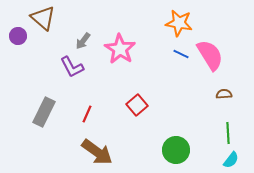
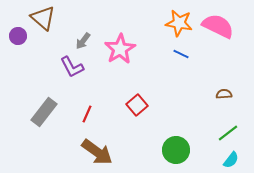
pink star: rotated 8 degrees clockwise
pink semicircle: moved 8 px right, 29 px up; rotated 32 degrees counterclockwise
gray rectangle: rotated 12 degrees clockwise
green line: rotated 55 degrees clockwise
